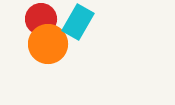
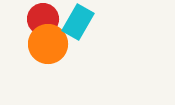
red circle: moved 2 px right
